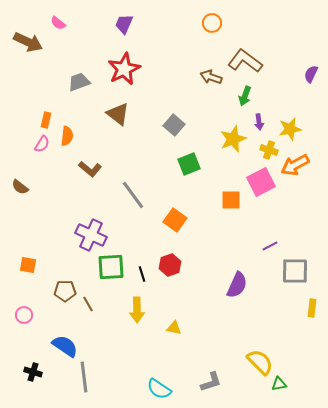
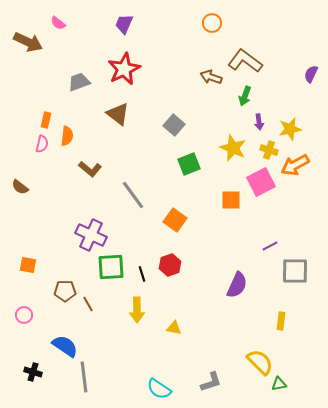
yellow star at (233, 139): moved 9 px down; rotated 28 degrees counterclockwise
pink semicircle at (42, 144): rotated 18 degrees counterclockwise
yellow rectangle at (312, 308): moved 31 px left, 13 px down
